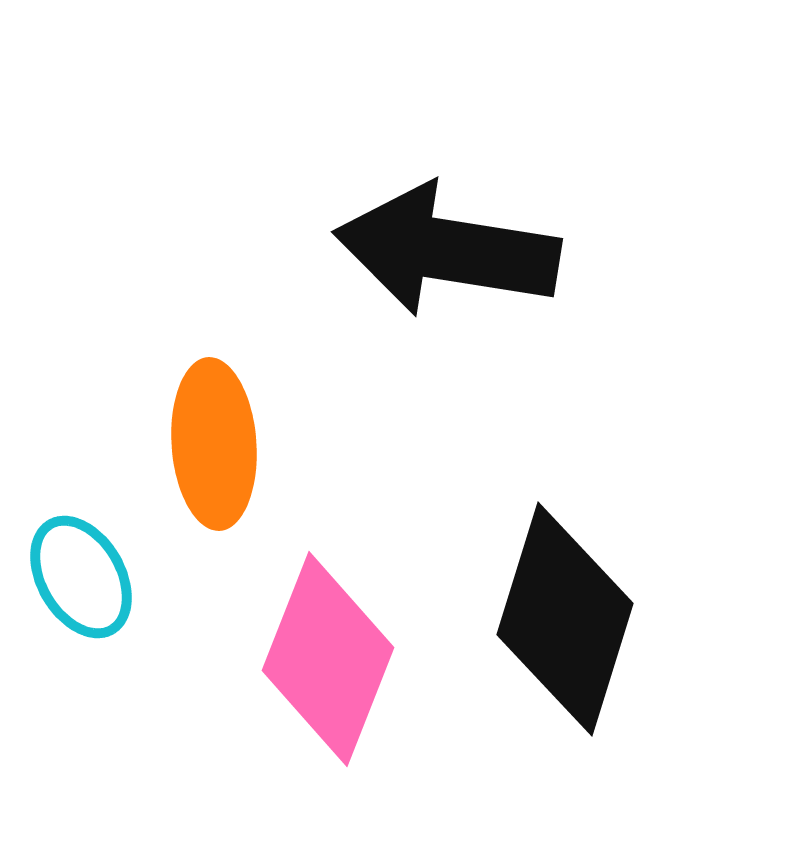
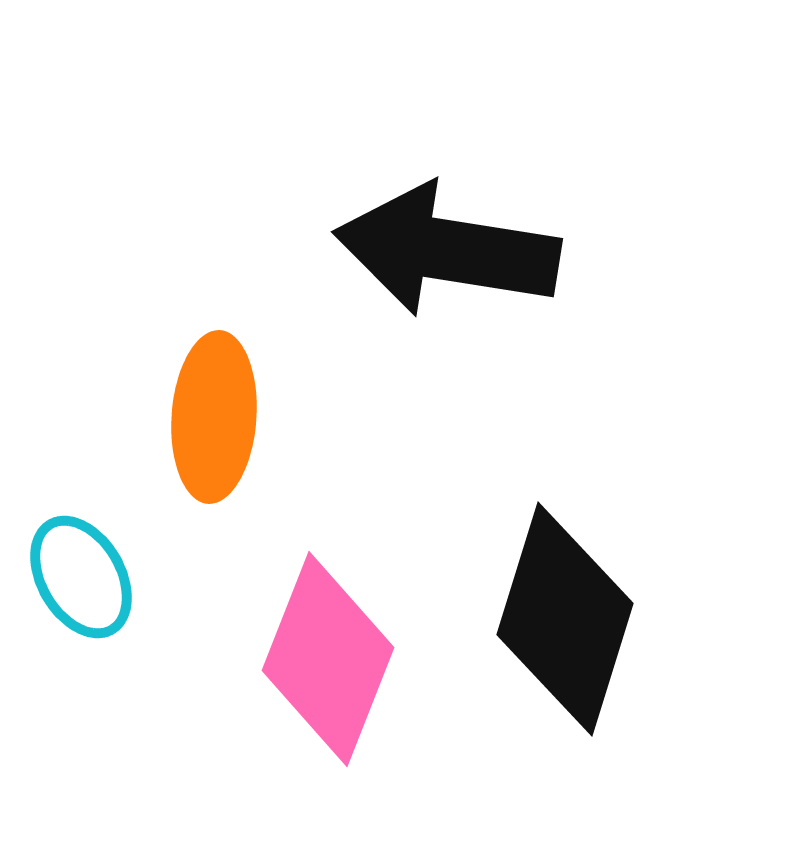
orange ellipse: moved 27 px up; rotated 8 degrees clockwise
